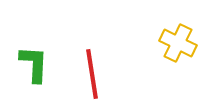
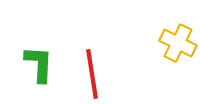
green L-shape: moved 5 px right
